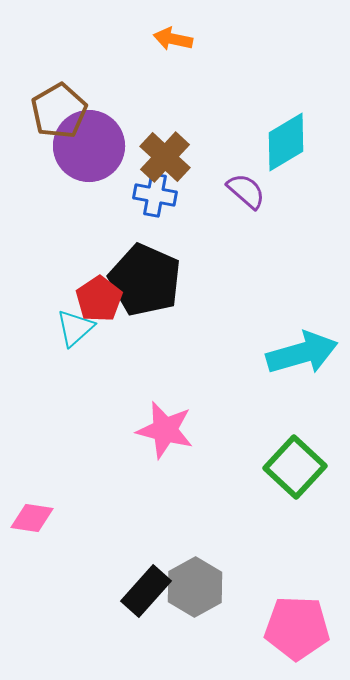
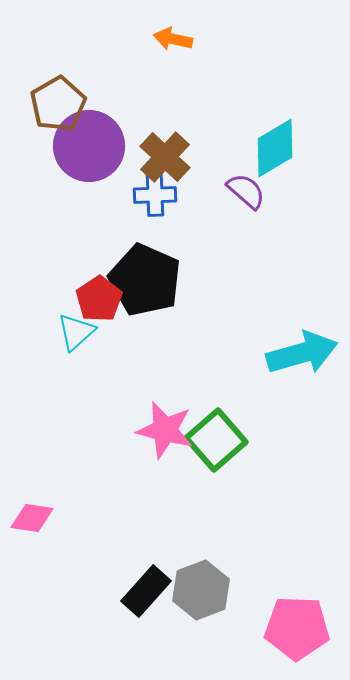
brown pentagon: moved 1 px left, 7 px up
cyan diamond: moved 11 px left, 6 px down
blue cross: rotated 12 degrees counterclockwise
cyan triangle: moved 1 px right, 4 px down
green square: moved 79 px left, 27 px up; rotated 6 degrees clockwise
gray hexagon: moved 6 px right, 3 px down; rotated 8 degrees clockwise
